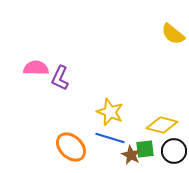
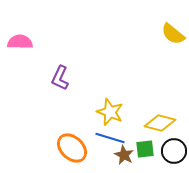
pink semicircle: moved 16 px left, 26 px up
yellow diamond: moved 2 px left, 2 px up
orange ellipse: moved 1 px right, 1 px down
brown star: moved 7 px left
